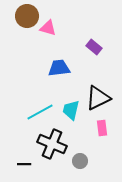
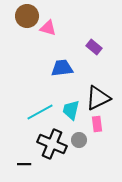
blue trapezoid: moved 3 px right
pink rectangle: moved 5 px left, 4 px up
gray circle: moved 1 px left, 21 px up
